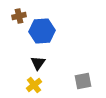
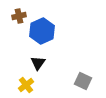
blue hexagon: rotated 20 degrees counterclockwise
gray square: rotated 36 degrees clockwise
yellow cross: moved 8 px left
